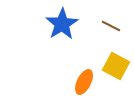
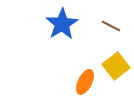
yellow square: rotated 24 degrees clockwise
orange ellipse: moved 1 px right
